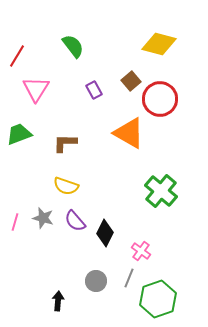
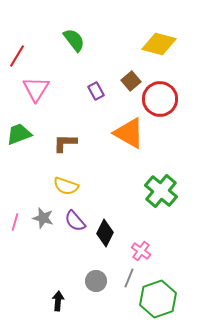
green semicircle: moved 1 px right, 6 px up
purple rectangle: moved 2 px right, 1 px down
